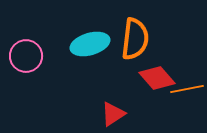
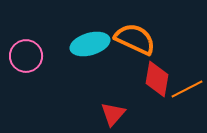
orange semicircle: rotated 72 degrees counterclockwise
red diamond: moved 1 px down; rotated 51 degrees clockwise
orange line: rotated 16 degrees counterclockwise
red triangle: rotated 16 degrees counterclockwise
